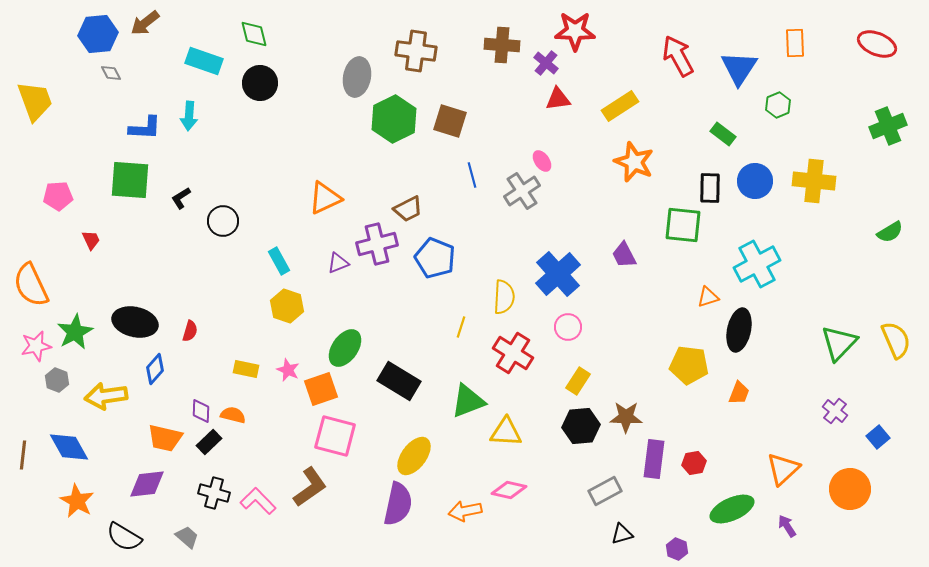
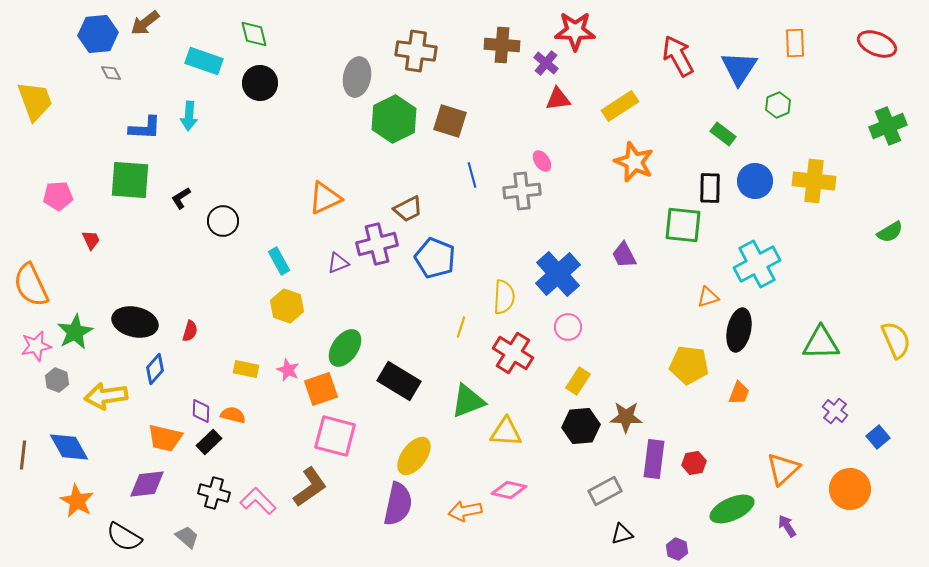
gray cross at (522, 191): rotated 27 degrees clockwise
green triangle at (839, 343): moved 18 px left; rotated 45 degrees clockwise
